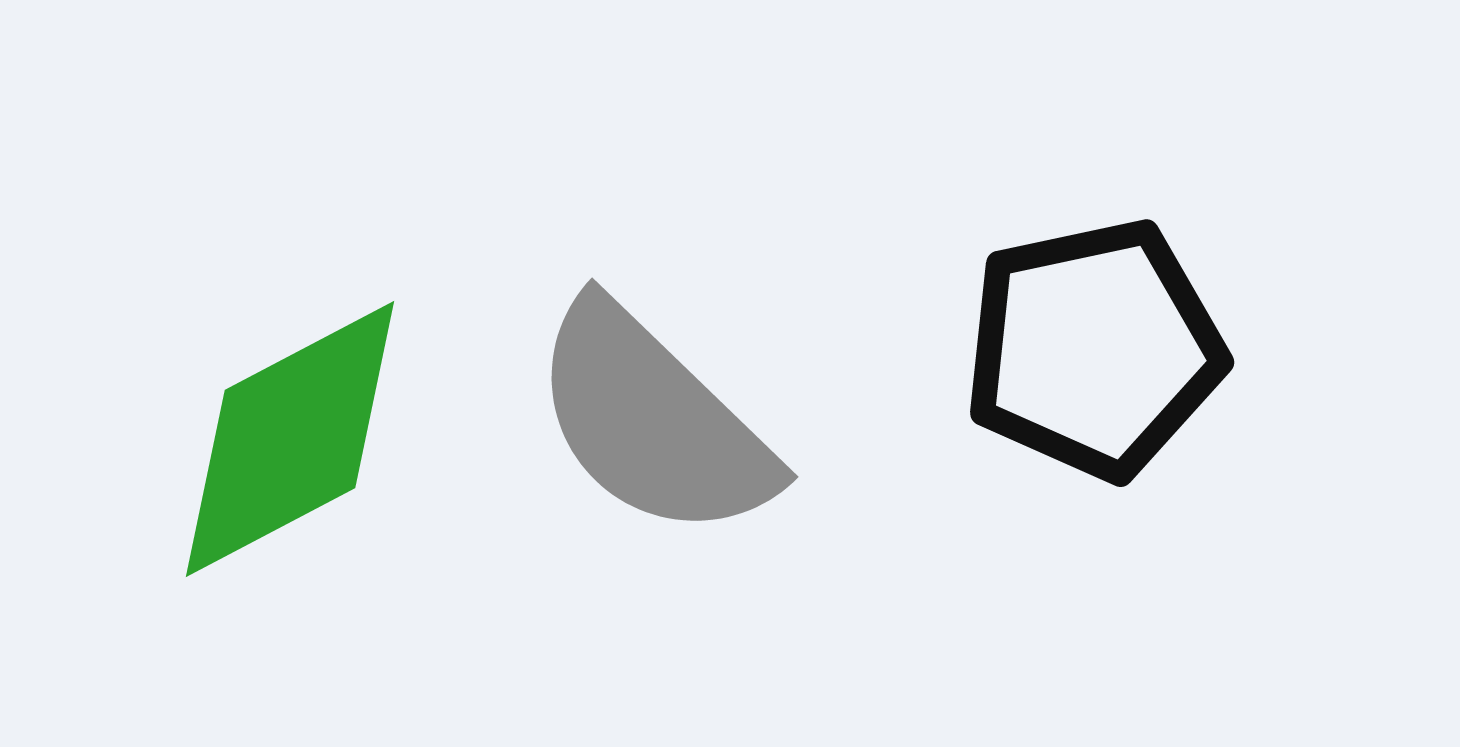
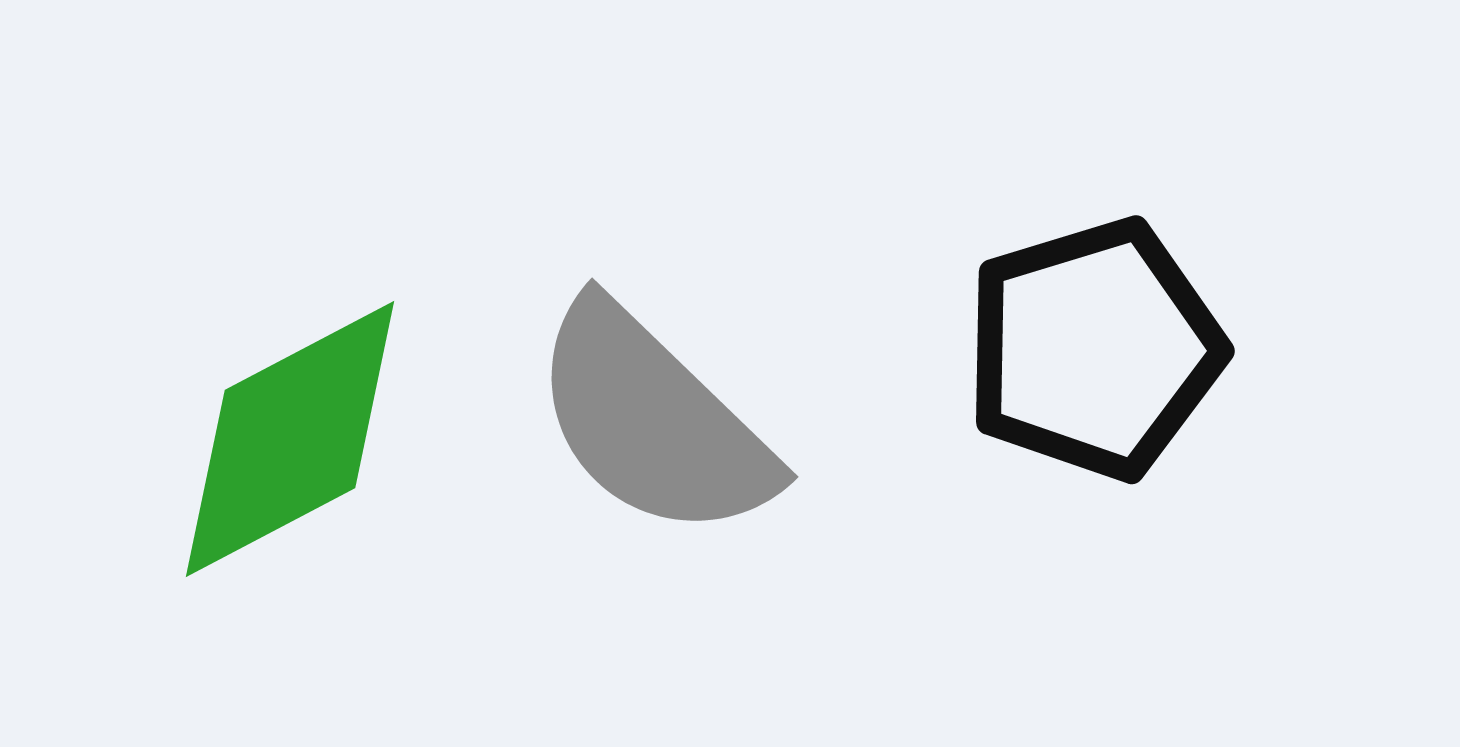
black pentagon: rotated 5 degrees counterclockwise
